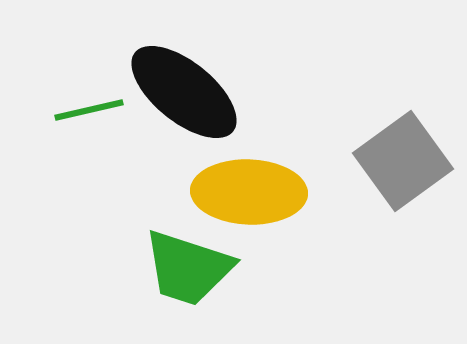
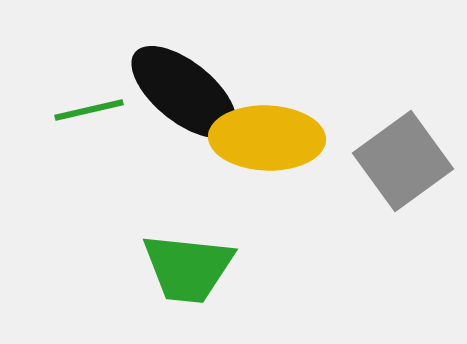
yellow ellipse: moved 18 px right, 54 px up
green trapezoid: rotated 12 degrees counterclockwise
